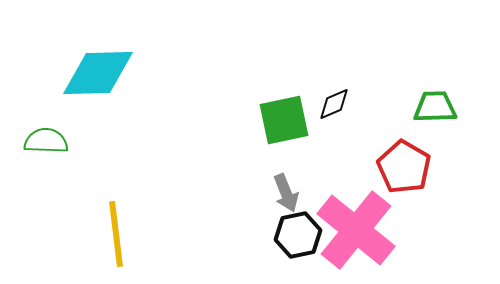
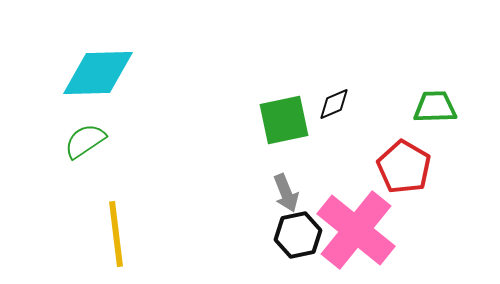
green semicircle: moved 39 px right; rotated 36 degrees counterclockwise
